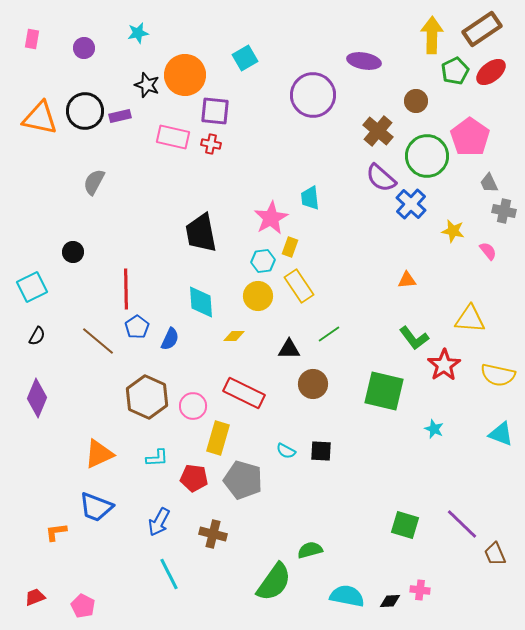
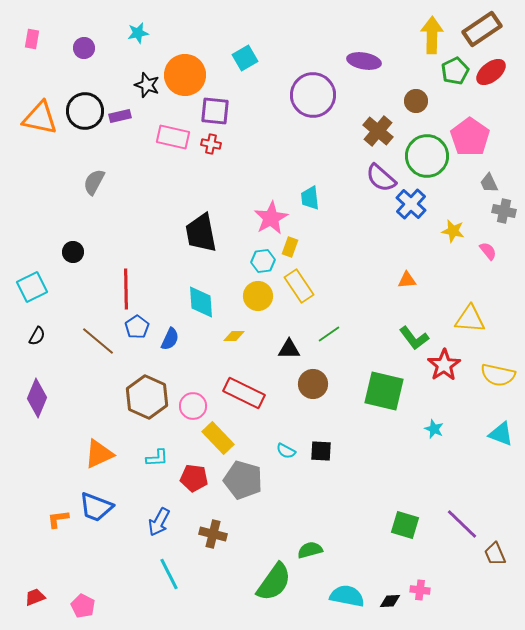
yellow rectangle at (218, 438): rotated 60 degrees counterclockwise
orange L-shape at (56, 532): moved 2 px right, 13 px up
